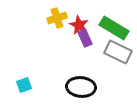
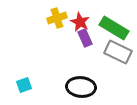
red star: moved 1 px right, 3 px up
